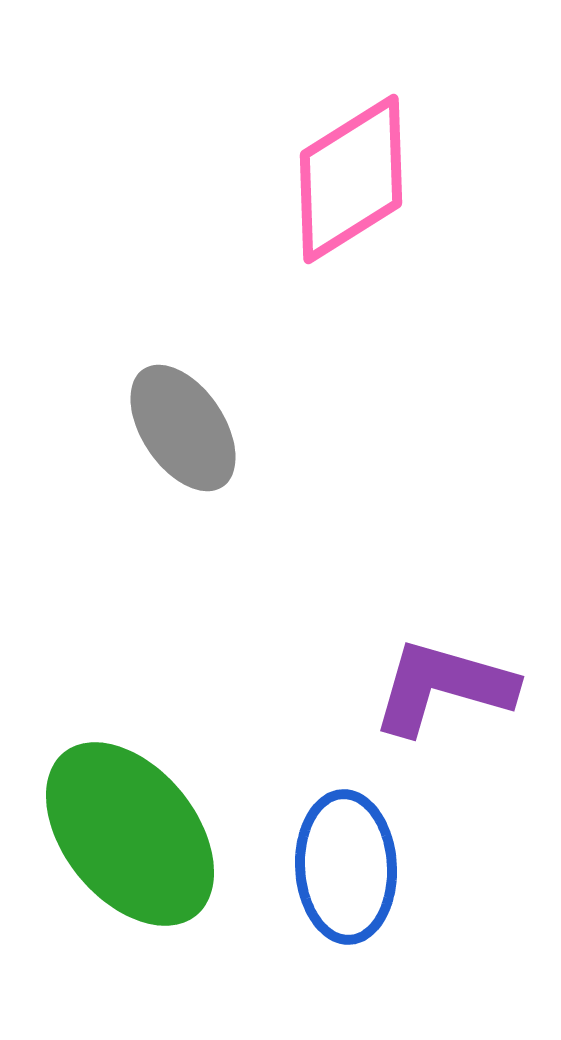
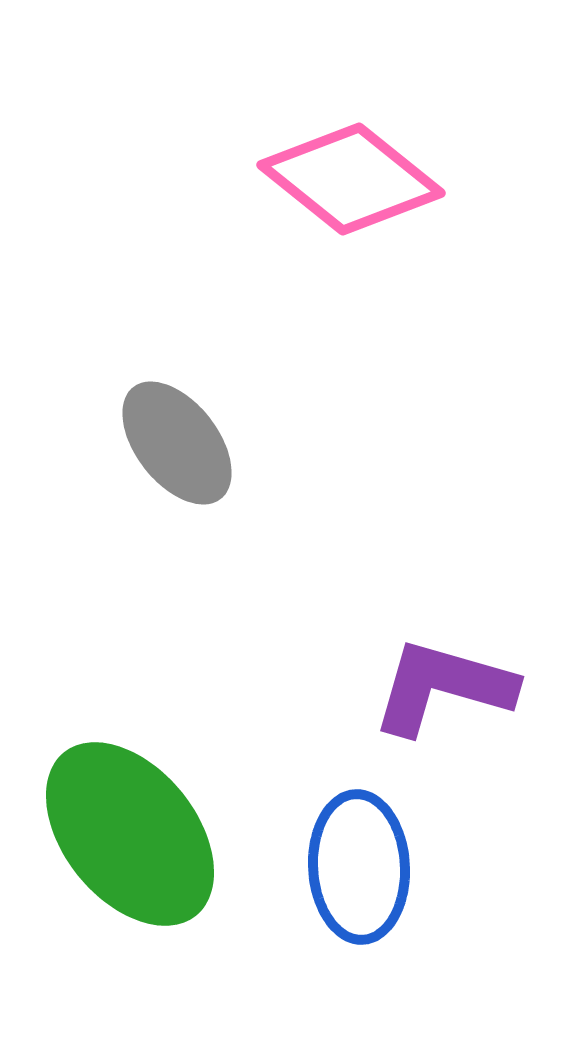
pink diamond: rotated 71 degrees clockwise
gray ellipse: moved 6 px left, 15 px down; rotated 4 degrees counterclockwise
blue ellipse: moved 13 px right
